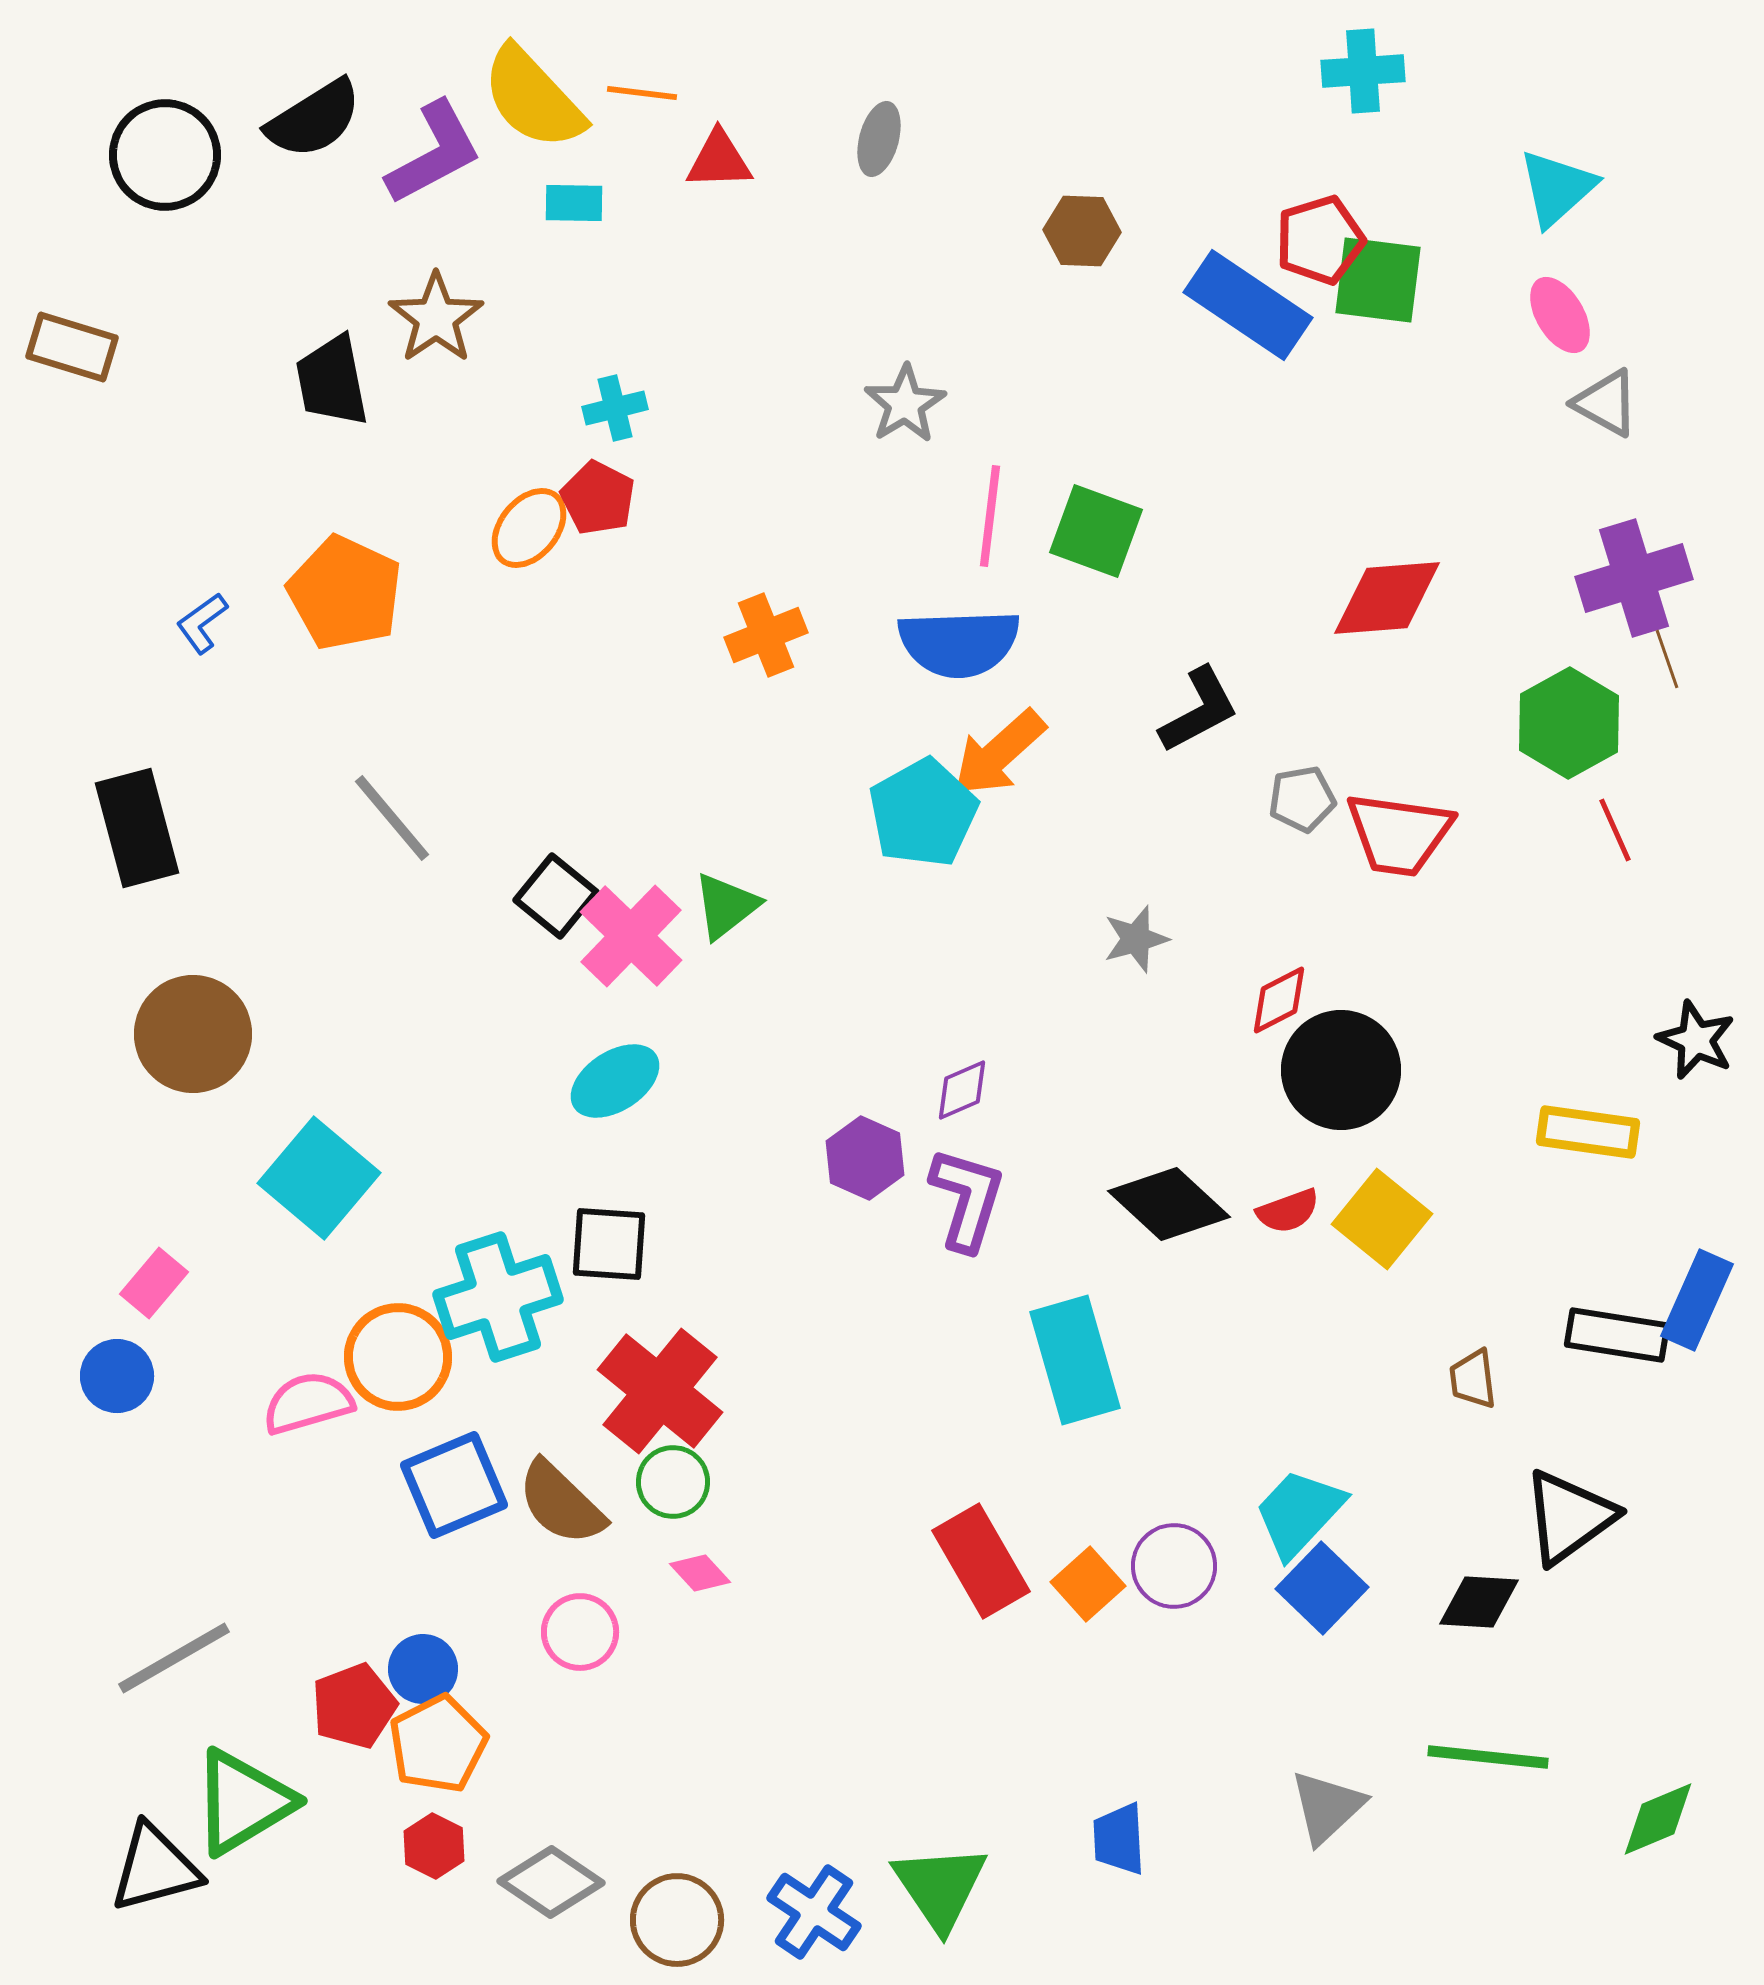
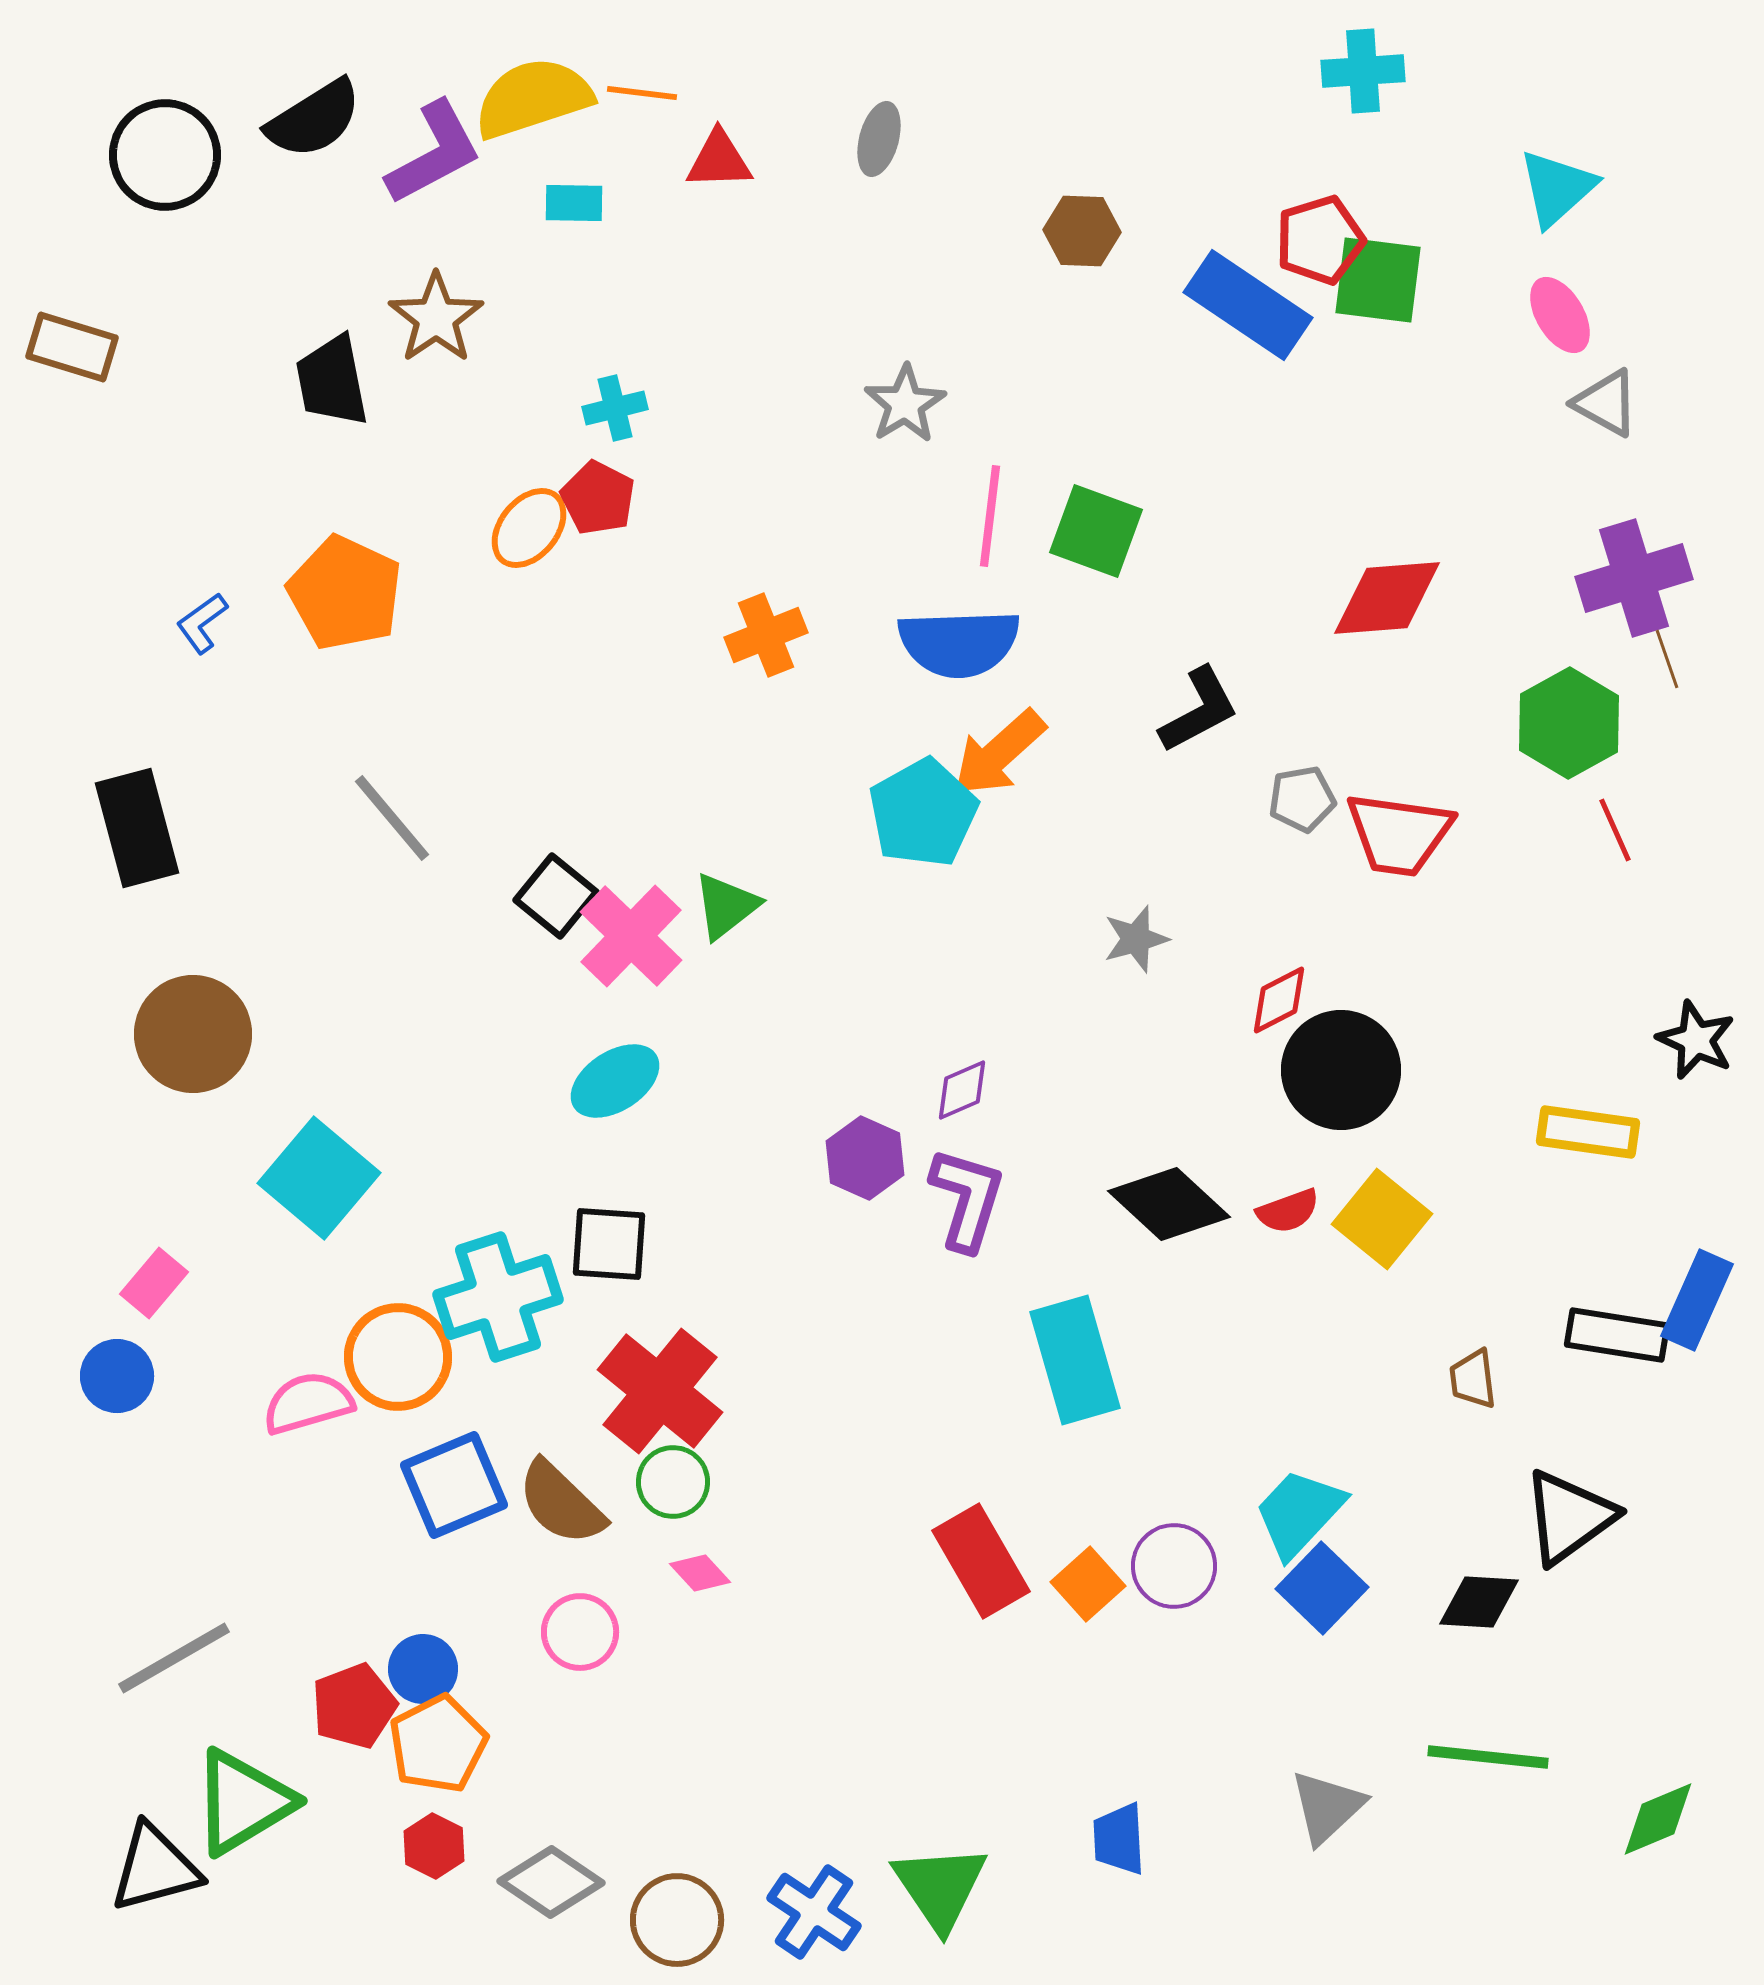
yellow semicircle at (533, 98): rotated 115 degrees clockwise
